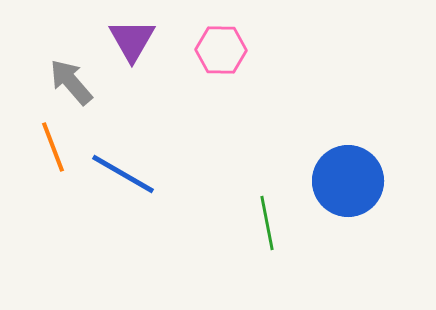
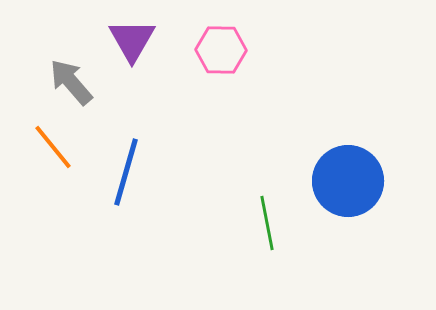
orange line: rotated 18 degrees counterclockwise
blue line: moved 3 px right, 2 px up; rotated 76 degrees clockwise
